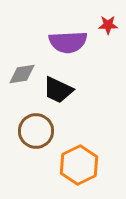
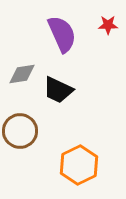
purple semicircle: moved 6 px left, 8 px up; rotated 111 degrees counterclockwise
brown circle: moved 16 px left
